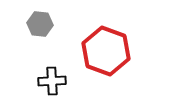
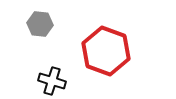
black cross: rotated 20 degrees clockwise
